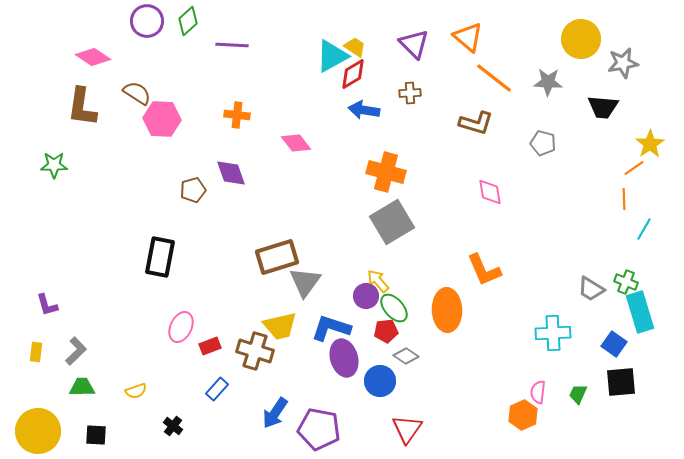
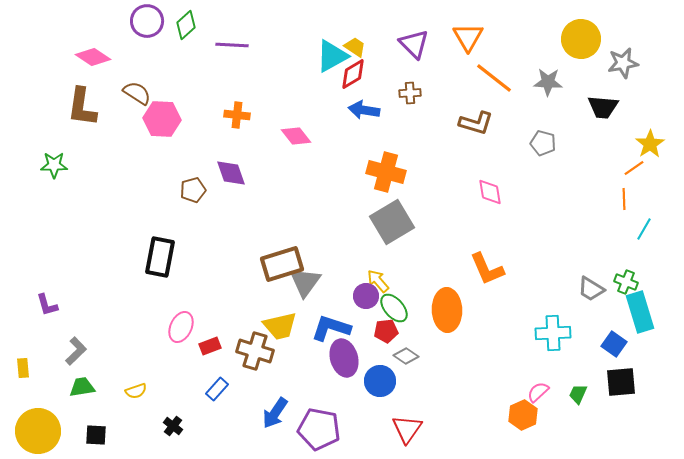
green diamond at (188, 21): moved 2 px left, 4 px down
orange triangle at (468, 37): rotated 20 degrees clockwise
pink diamond at (296, 143): moved 7 px up
brown rectangle at (277, 257): moved 5 px right, 7 px down
orange L-shape at (484, 270): moved 3 px right, 1 px up
yellow rectangle at (36, 352): moved 13 px left, 16 px down; rotated 12 degrees counterclockwise
green trapezoid at (82, 387): rotated 8 degrees counterclockwise
pink semicircle at (538, 392): rotated 40 degrees clockwise
